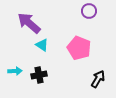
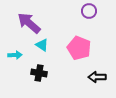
cyan arrow: moved 16 px up
black cross: moved 2 px up; rotated 21 degrees clockwise
black arrow: moved 1 px left, 2 px up; rotated 120 degrees counterclockwise
